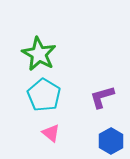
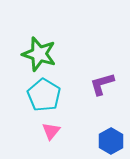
green star: rotated 12 degrees counterclockwise
purple L-shape: moved 13 px up
pink triangle: moved 2 px up; rotated 30 degrees clockwise
